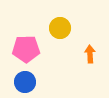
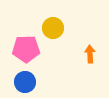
yellow circle: moved 7 px left
